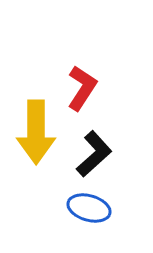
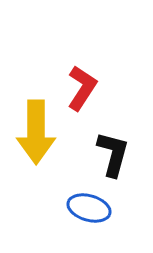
black L-shape: moved 19 px right; rotated 33 degrees counterclockwise
